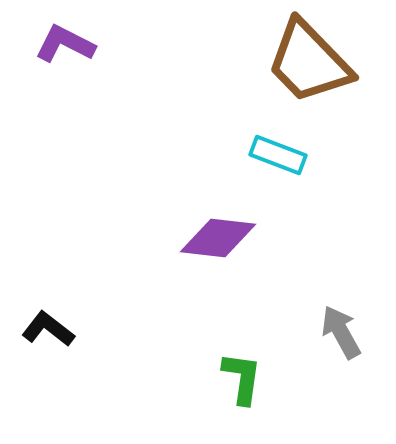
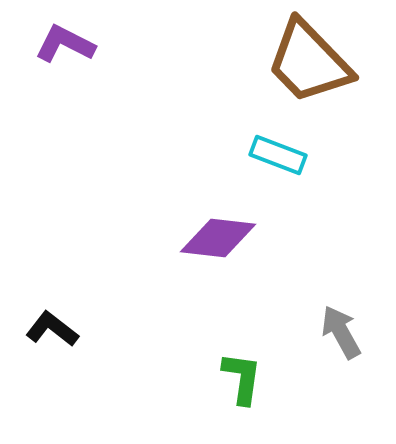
black L-shape: moved 4 px right
